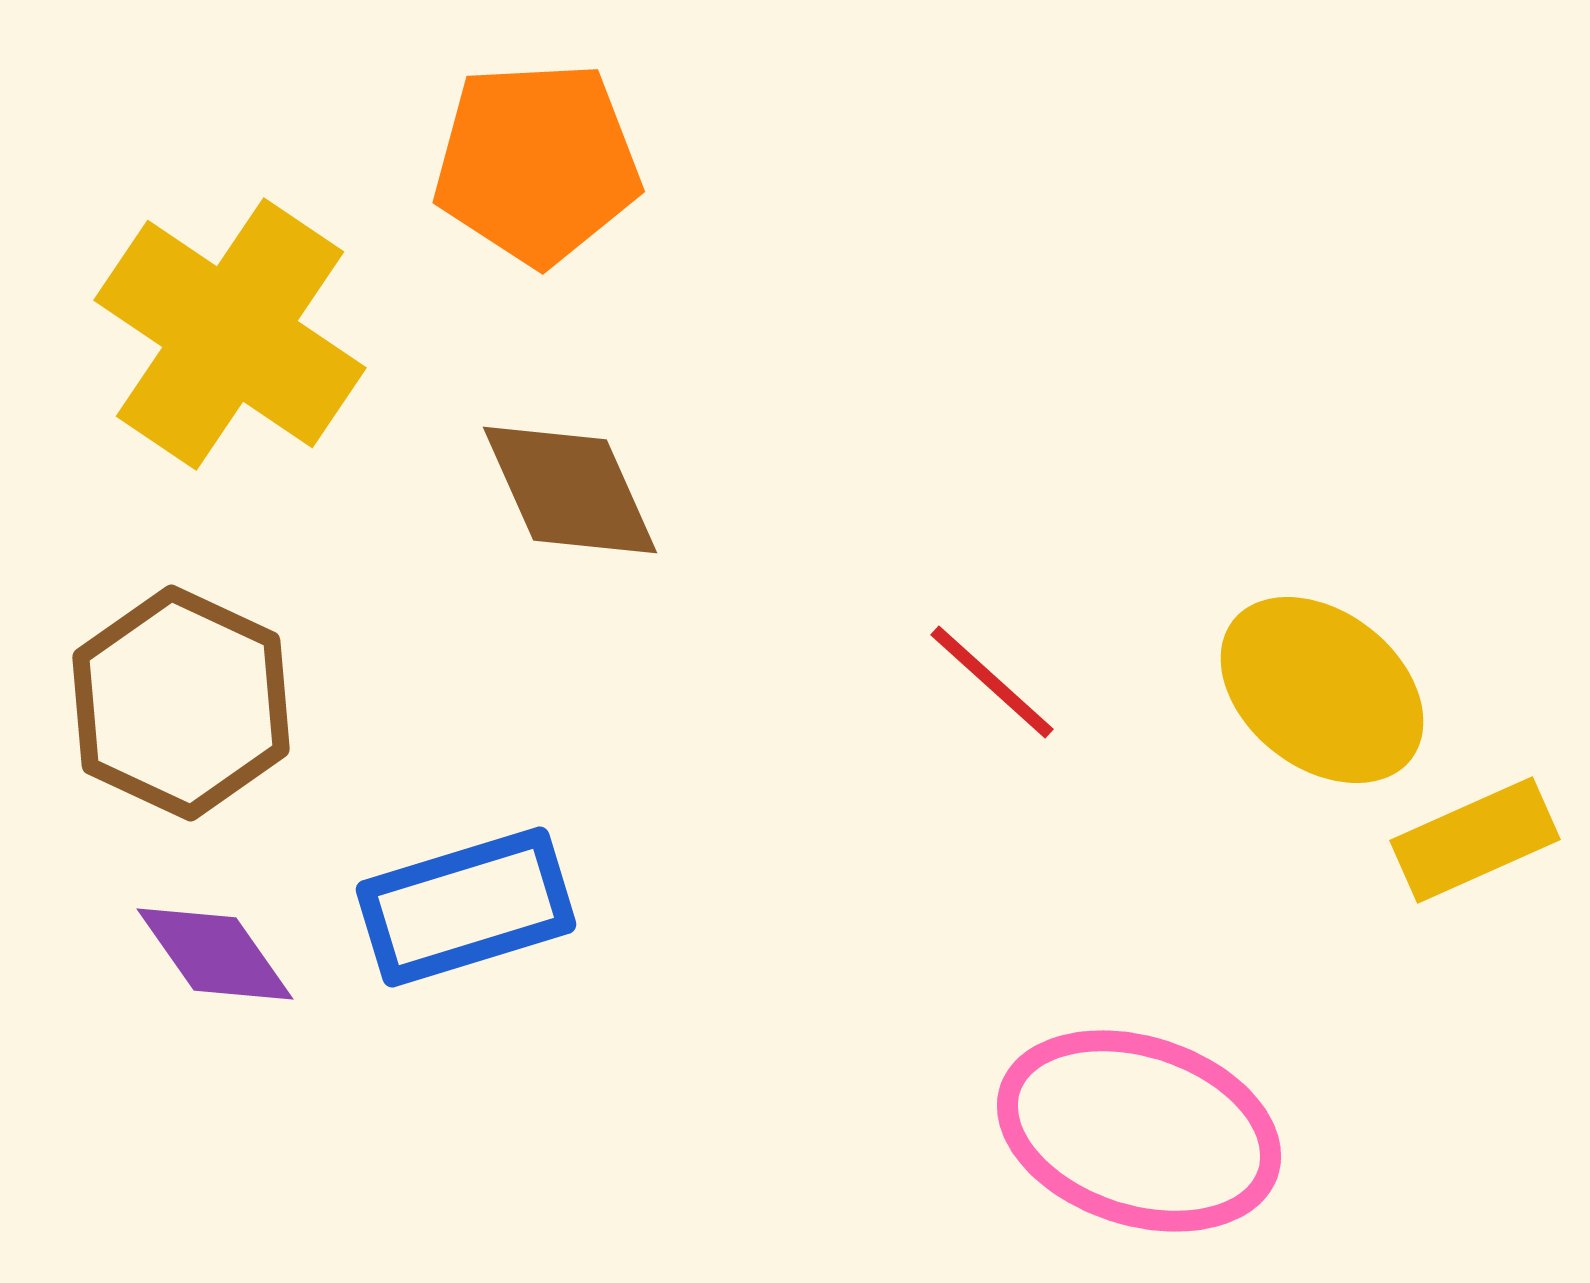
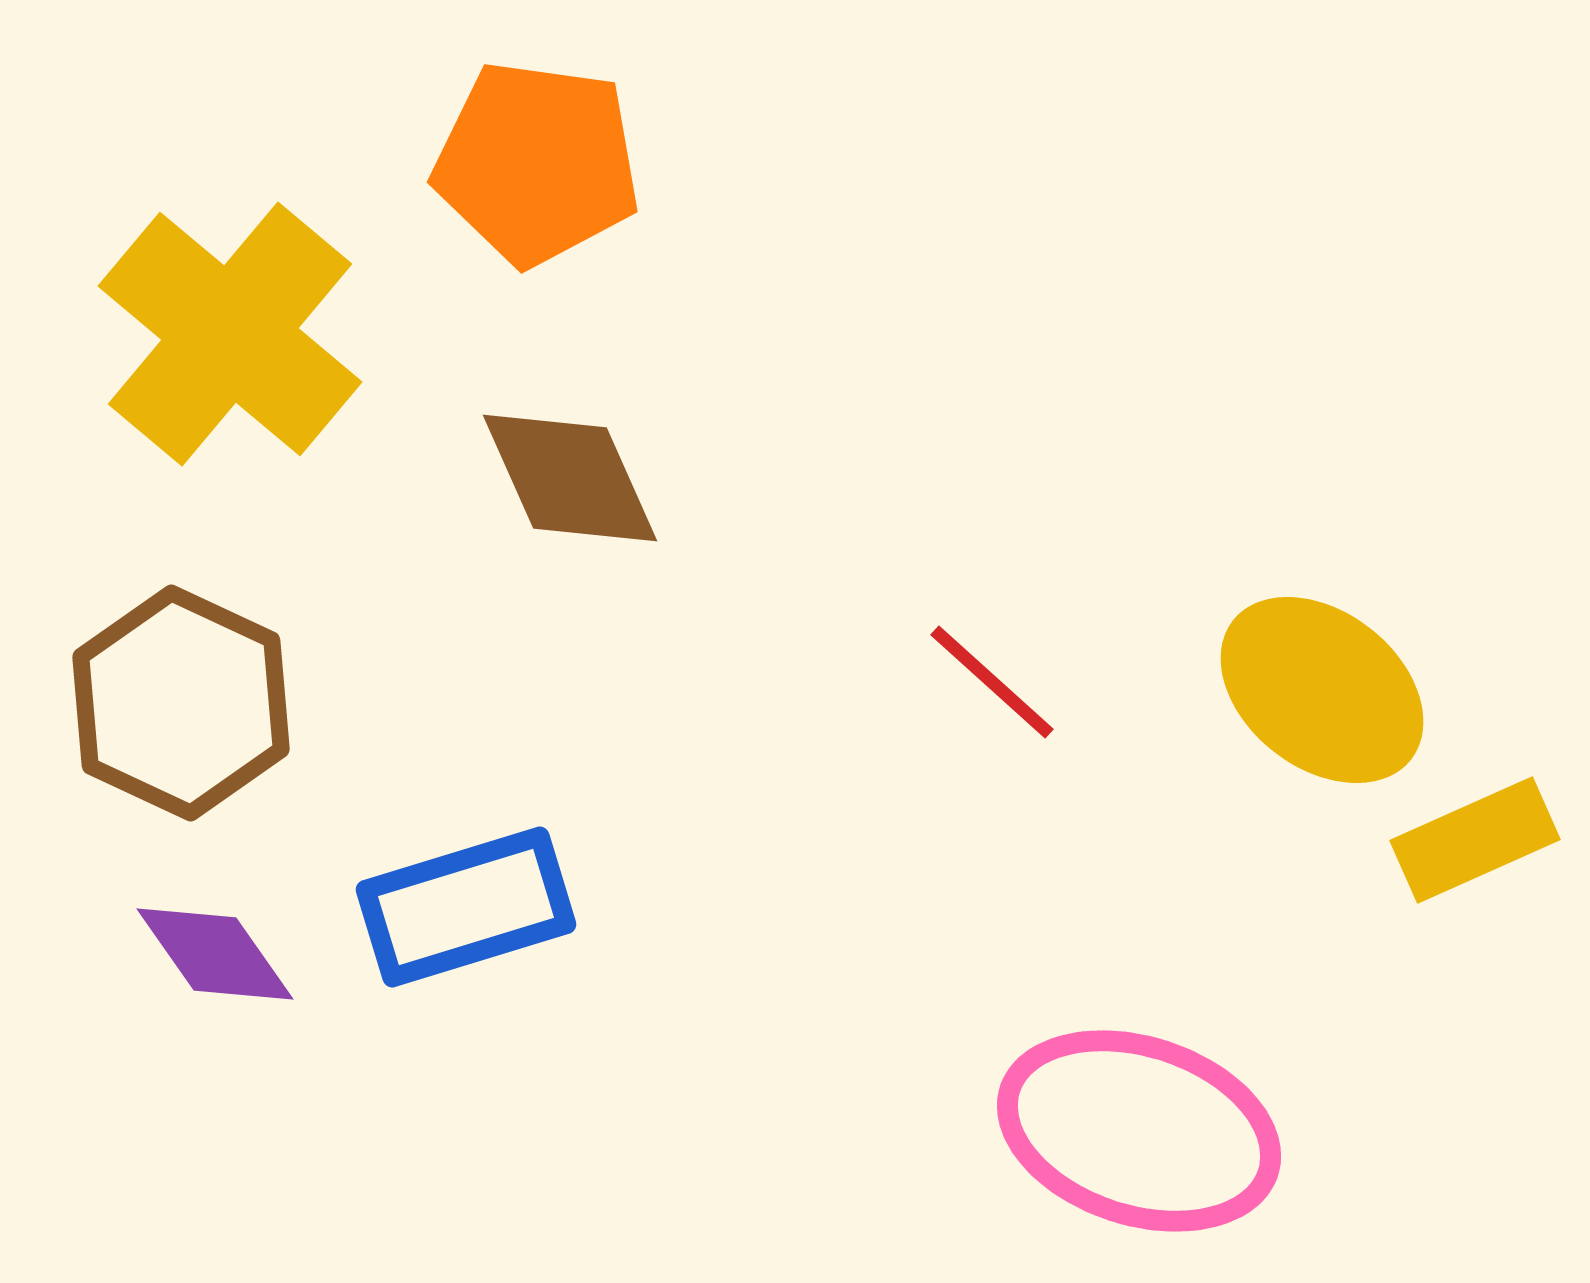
orange pentagon: rotated 11 degrees clockwise
yellow cross: rotated 6 degrees clockwise
brown diamond: moved 12 px up
